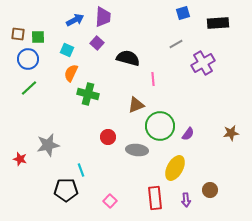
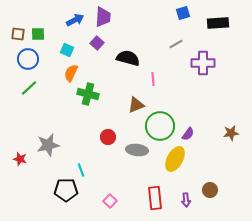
green square: moved 3 px up
purple cross: rotated 30 degrees clockwise
yellow ellipse: moved 9 px up
